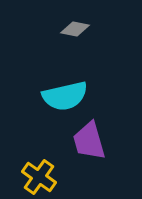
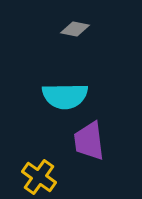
cyan semicircle: rotated 12 degrees clockwise
purple trapezoid: rotated 9 degrees clockwise
